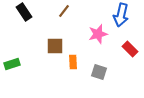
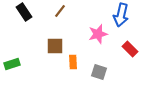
brown line: moved 4 px left
